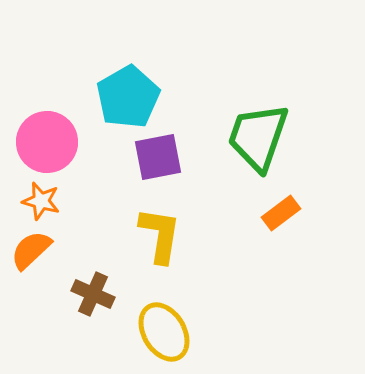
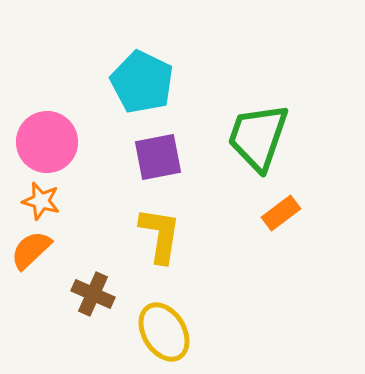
cyan pentagon: moved 14 px right, 15 px up; rotated 16 degrees counterclockwise
